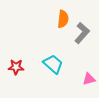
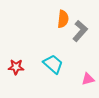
gray L-shape: moved 2 px left, 2 px up
pink triangle: moved 1 px left
